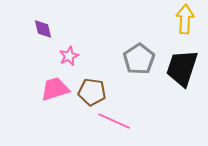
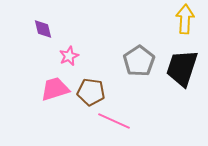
gray pentagon: moved 2 px down
brown pentagon: moved 1 px left
